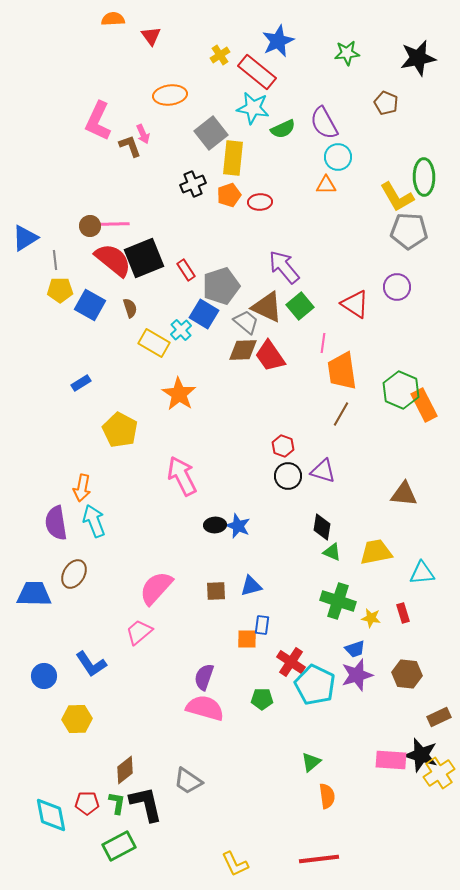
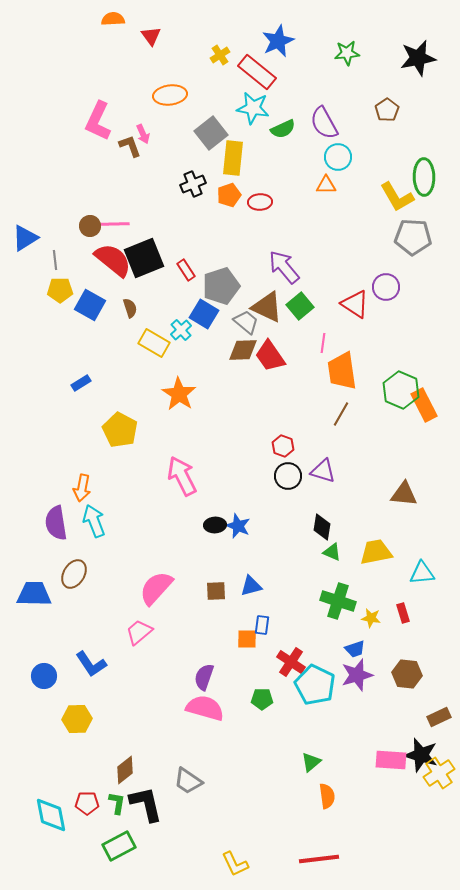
brown pentagon at (386, 103): moved 1 px right, 7 px down; rotated 15 degrees clockwise
gray pentagon at (409, 231): moved 4 px right, 6 px down
purple circle at (397, 287): moved 11 px left
